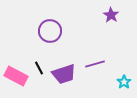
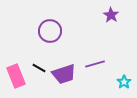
black line: rotated 32 degrees counterclockwise
pink rectangle: rotated 40 degrees clockwise
